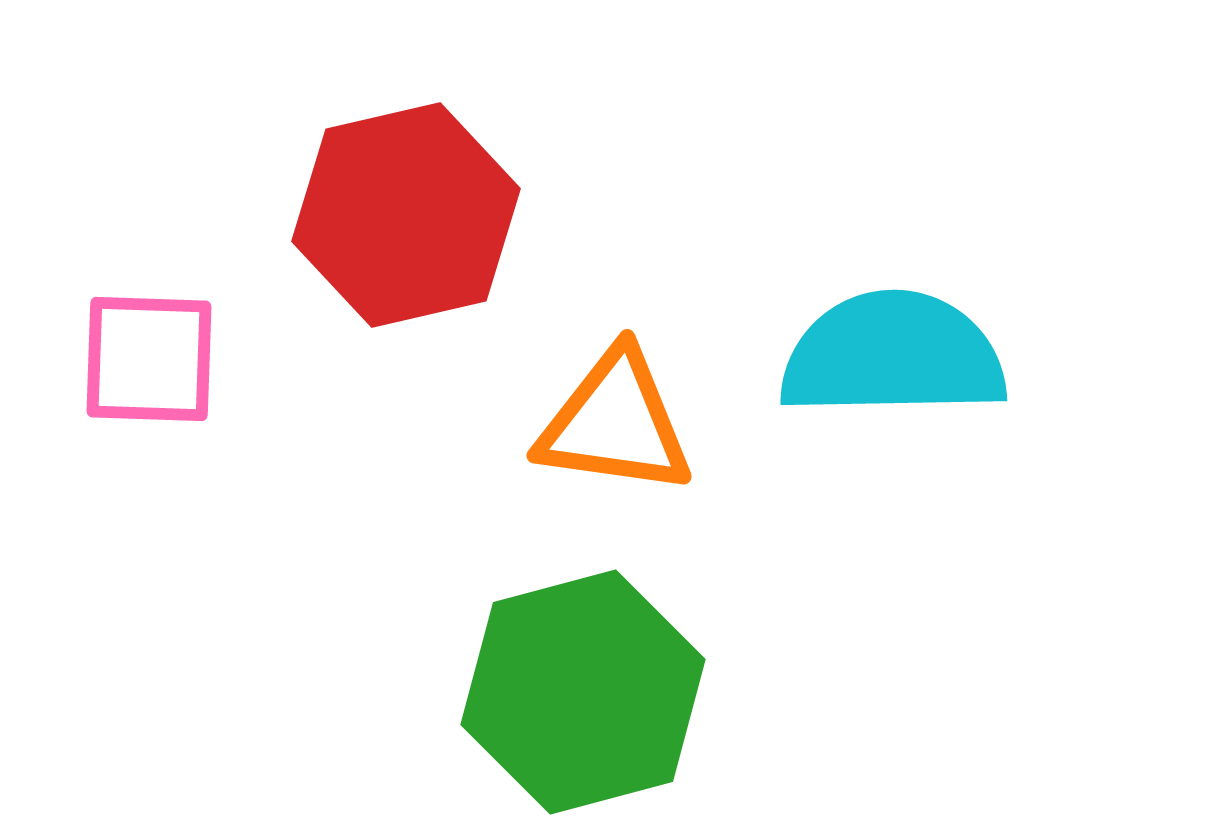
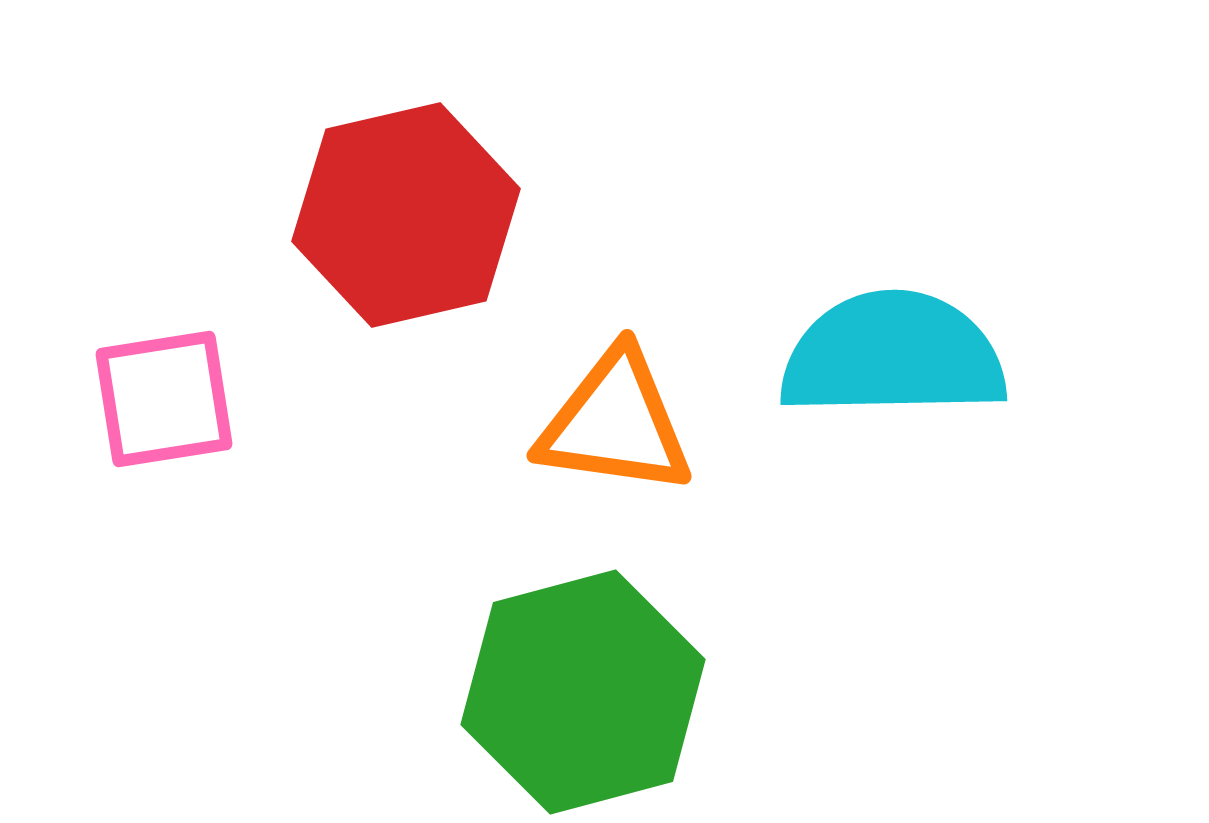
pink square: moved 15 px right, 40 px down; rotated 11 degrees counterclockwise
